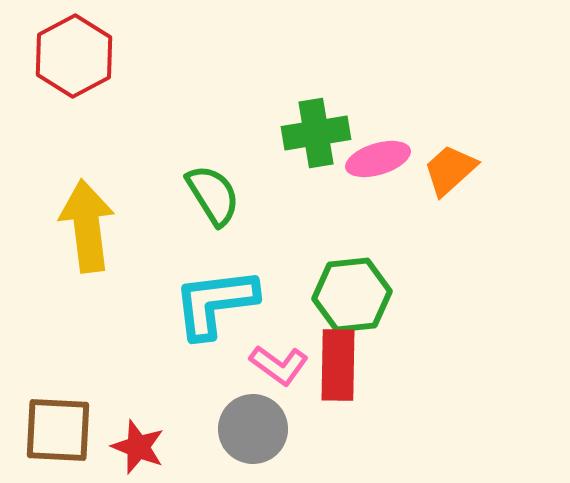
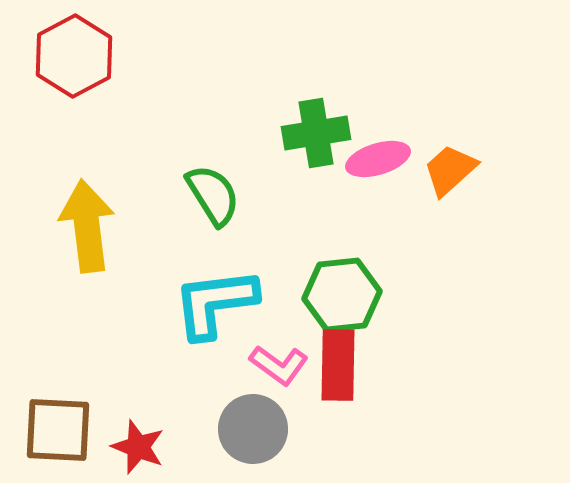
green hexagon: moved 10 px left
